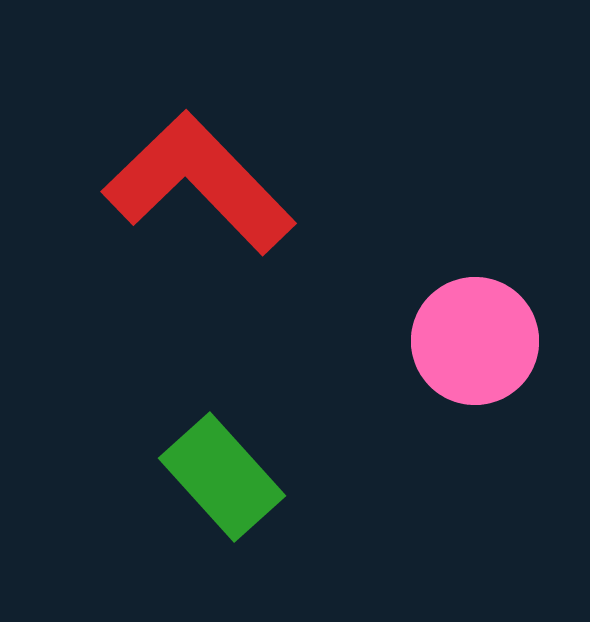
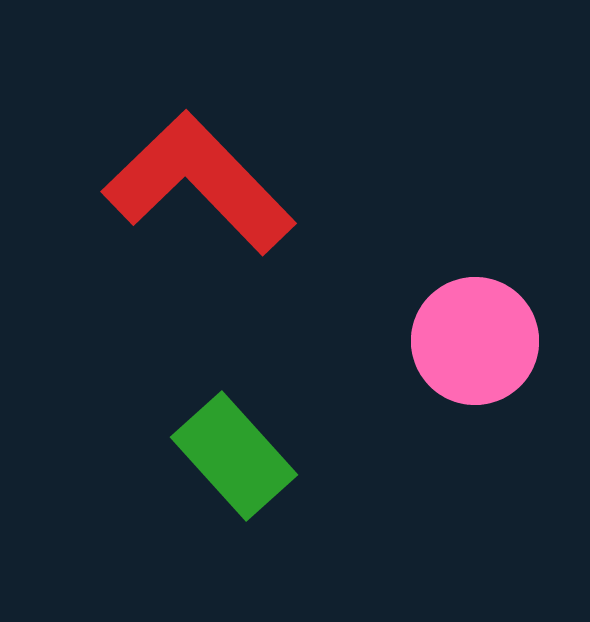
green rectangle: moved 12 px right, 21 px up
